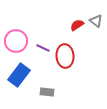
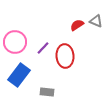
gray triangle: rotated 16 degrees counterclockwise
pink circle: moved 1 px left, 1 px down
purple line: rotated 72 degrees counterclockwise
